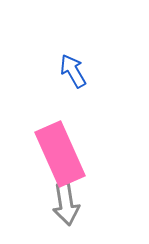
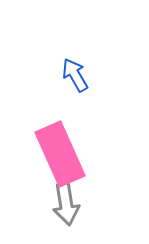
blue arrow: moved 2 px right, 4 px down
